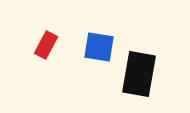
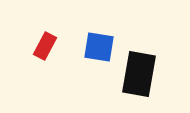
red rectangle: moved 1 px left, 1 px down
